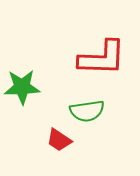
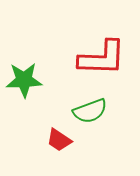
green star: moved 2 px right, 7 px up
green semicircle: moved 3 px right; rotated 12 degrees counterclockwise
